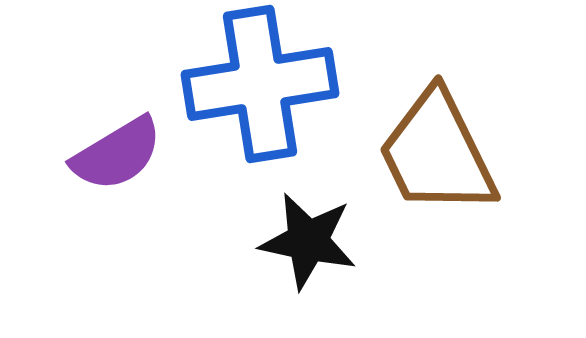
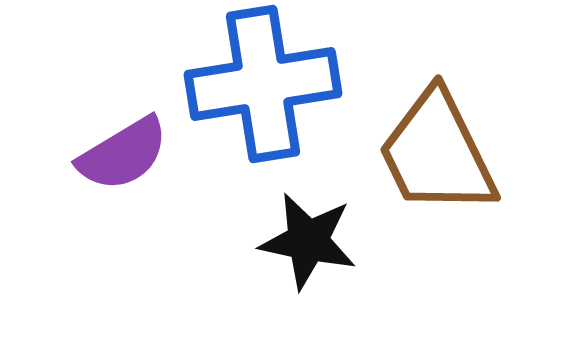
blue cross: moved 3 px right
purple semicircle: moved 6 px right
